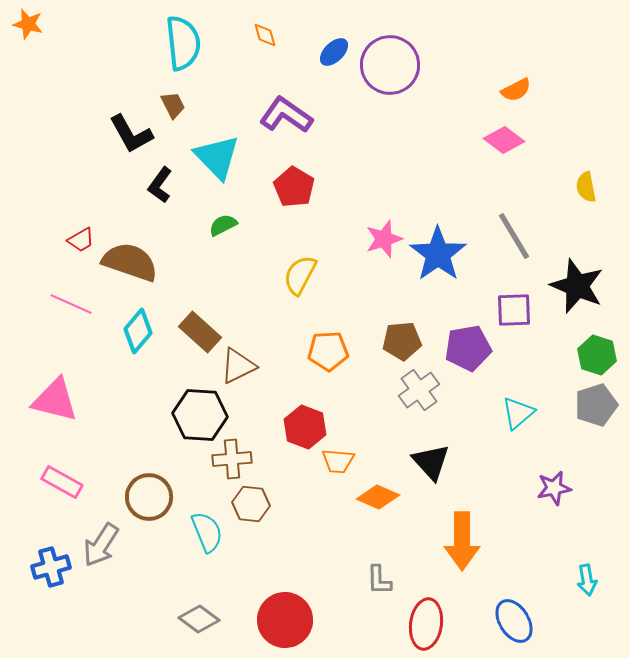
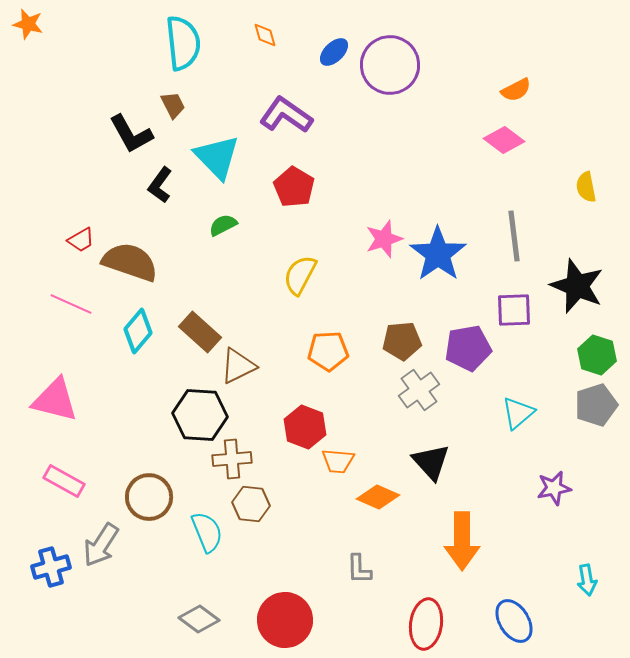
gray line at (514, 236): rotated 24 degrees clockwise
pink rectangle at (62, 482): moved 2 px right, 1 px up
gray L-shape at (379, 580): moved 20 px left, 11 px up
